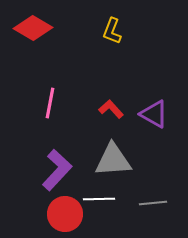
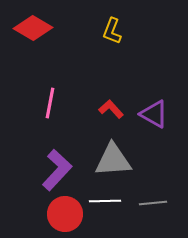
white line: moved 6 px right, 2 px down
